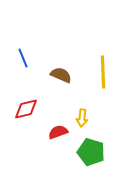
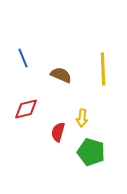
yellow line: moved 3 px up
red semicircle: rotated 54 degrees counterclockwise
